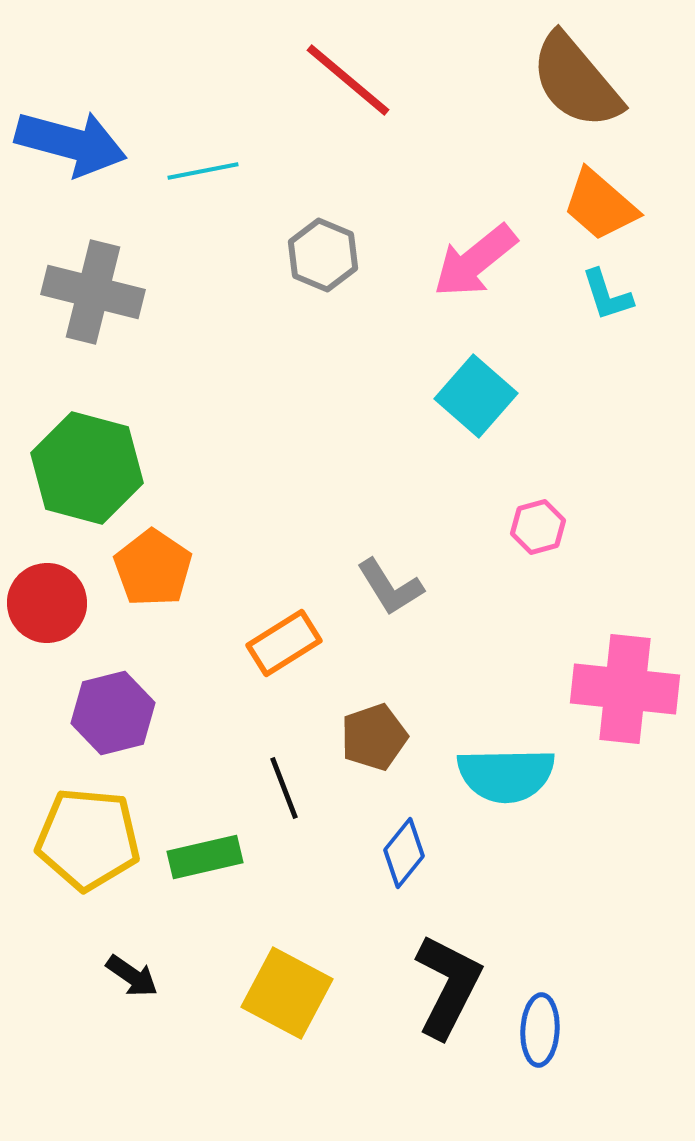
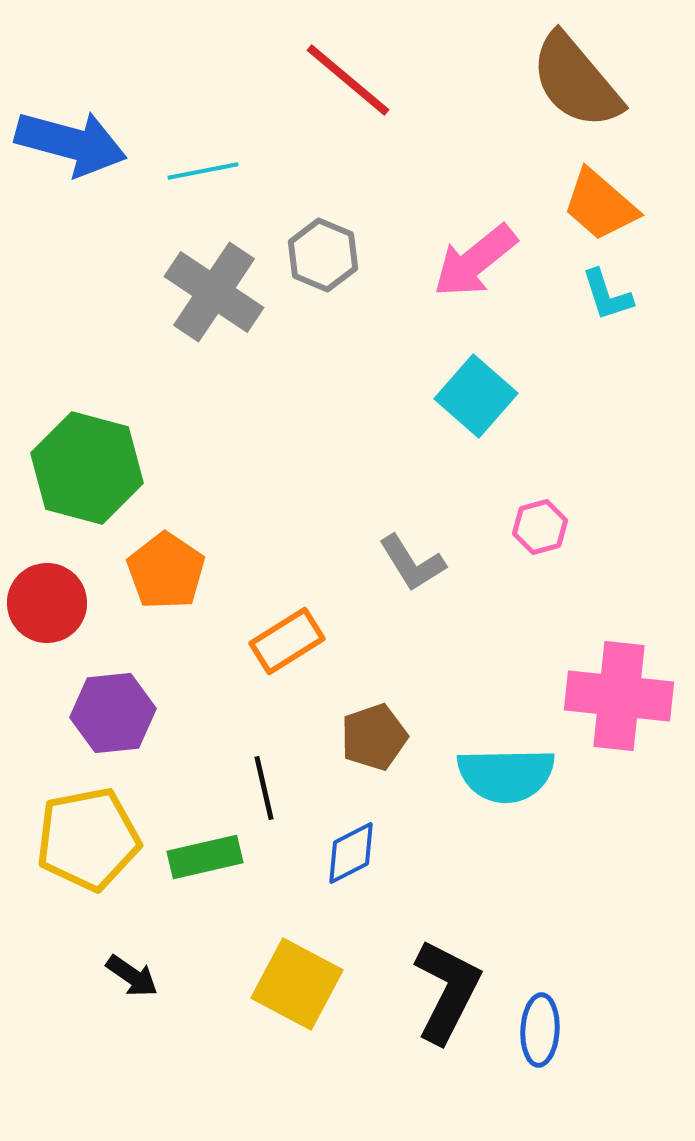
gray cross: moved 121 px right; rotated 20 degrees clockwise
pink hexagon: moved 2 px right
orange pentagon: moved 13 px right, 3 px down
gray L-shape: moved 22 px right, 24 px up
orange rectangle: moved 3 px right, 2 px up
pink cross: moved 6 px left, 7 px down
purple hexagon: rotated 8 degrees clockwise
black line: moved 20 px left; rotated 8 degrees clockwise
yellow pentagon: rotated 16 degrees counterclockwise
blue diamond: moved 53 px left; rotated 24 degrees clockwise
black L-shape: moved 1 px left, 5 px down
yellow square: moved 10 px right, 9 px up
